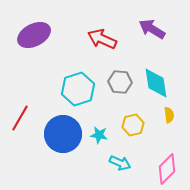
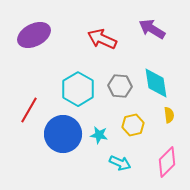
gray hexagon: moved 4 px down
cyan hexagon: rotated 12 degrees counterclockwise
red line: moved 9 px right, 8 px up
pink diamond: moved 7 px up
